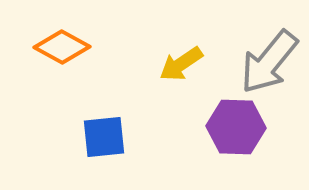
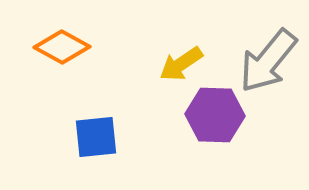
gray arrow: moved 1 px left, 1 px up
purple hexagon: moved 21 px left, 12 px up
blue square: moved 8 px left
